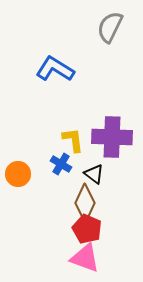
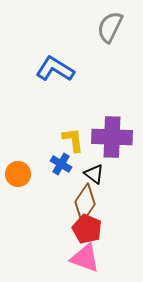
brown diamond: rotated 9 degrees clockwise
